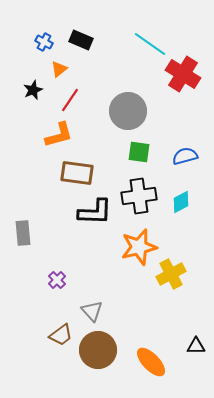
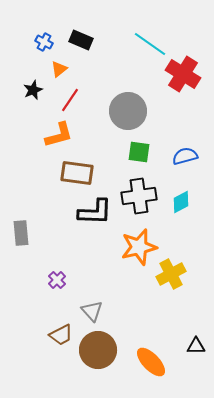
gray rectangle: moved 2 px left
brown trapezoid: rotated 10 degrees clockwise
